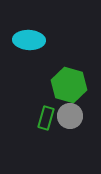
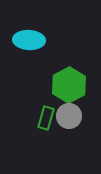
green hexagon: rotated 16 degrees clockwise
gray circle: moved 1 px left
